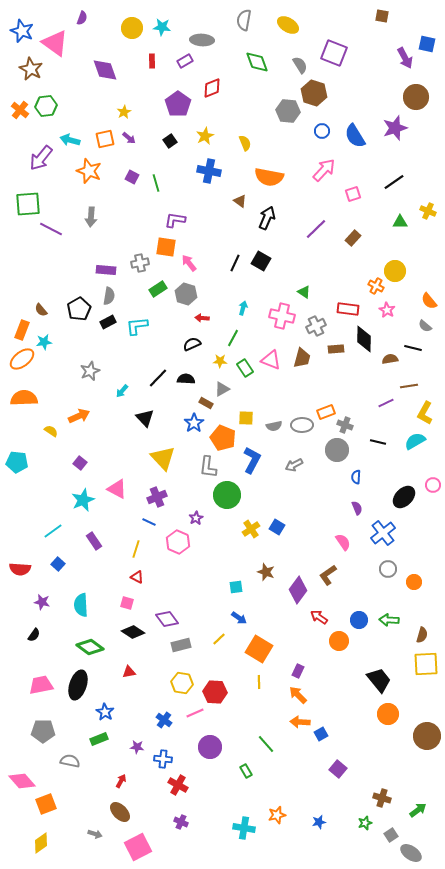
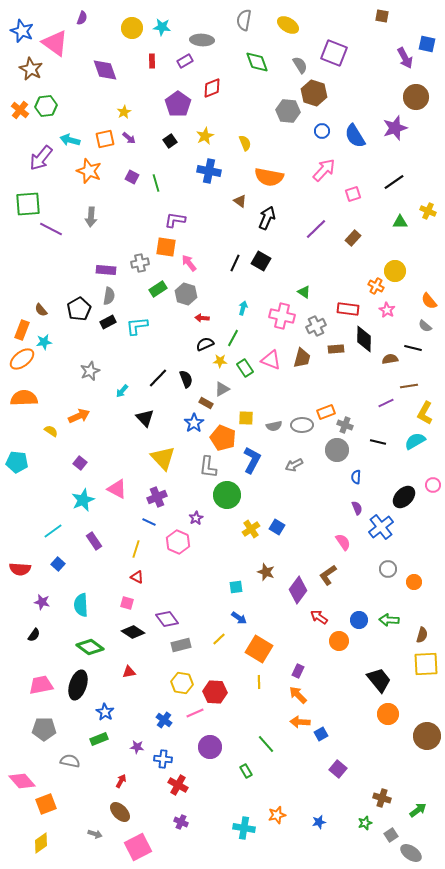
black semicircle at (192, 344): moved 13 px right
black semicircle at (186, 379): rotated 66 degrees clockwise
blue cross at (383, 533): moved 2 px left, 6 px up
gray pentagon at (43, 731): moved 1 px right, 2 px up
